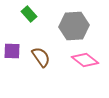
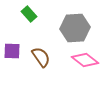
gray hexagon: moved 1 px right, 2 px down
